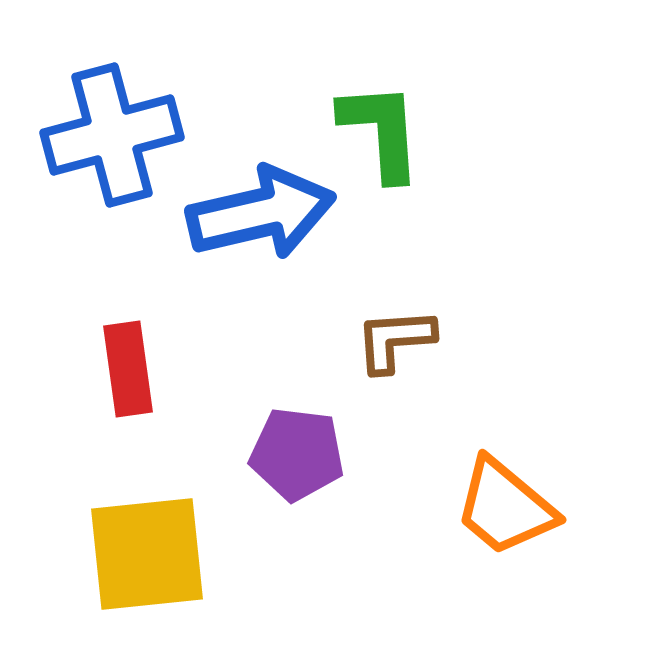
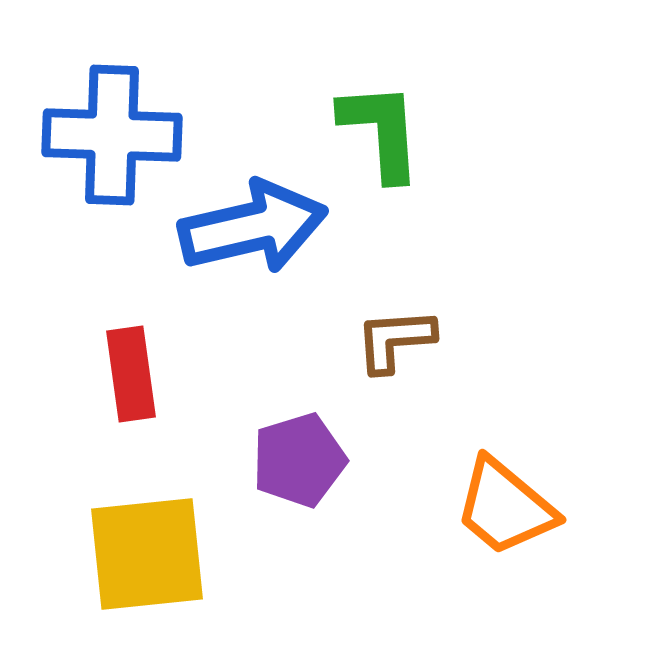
blue cross: rotated 17 degrees clockwise
blue arrow: moved 8 px left, 14 px down
red rectangle: moved 3 px right, 5 px down
purple pentagon: moved 2 px right, 6 px down; rotated 24 degrees counterclockwise
